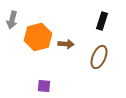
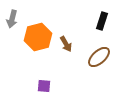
gray arrow: moved 1 px up
brown arrow: rotated 56 degrees clockwise
brown ellipse: rotated 25 degrees clockwise
